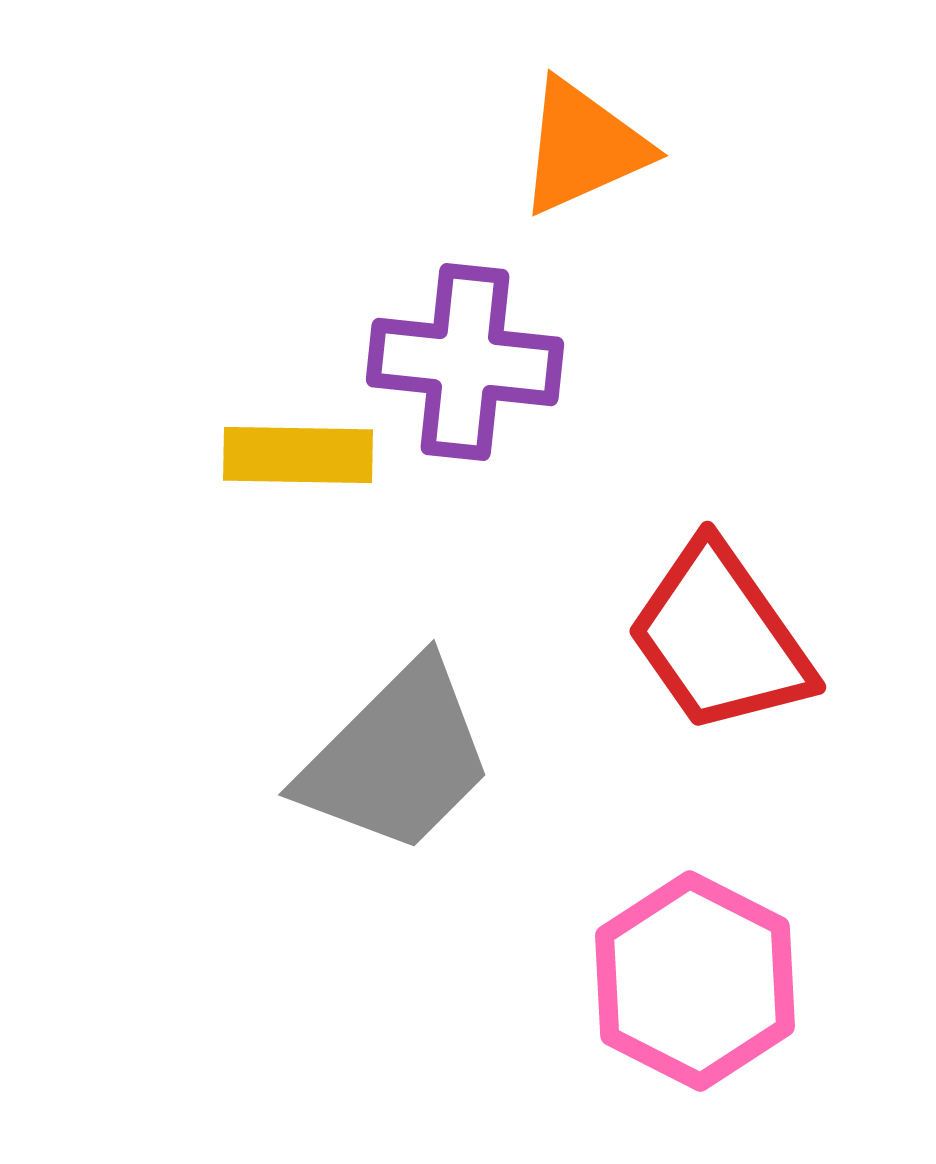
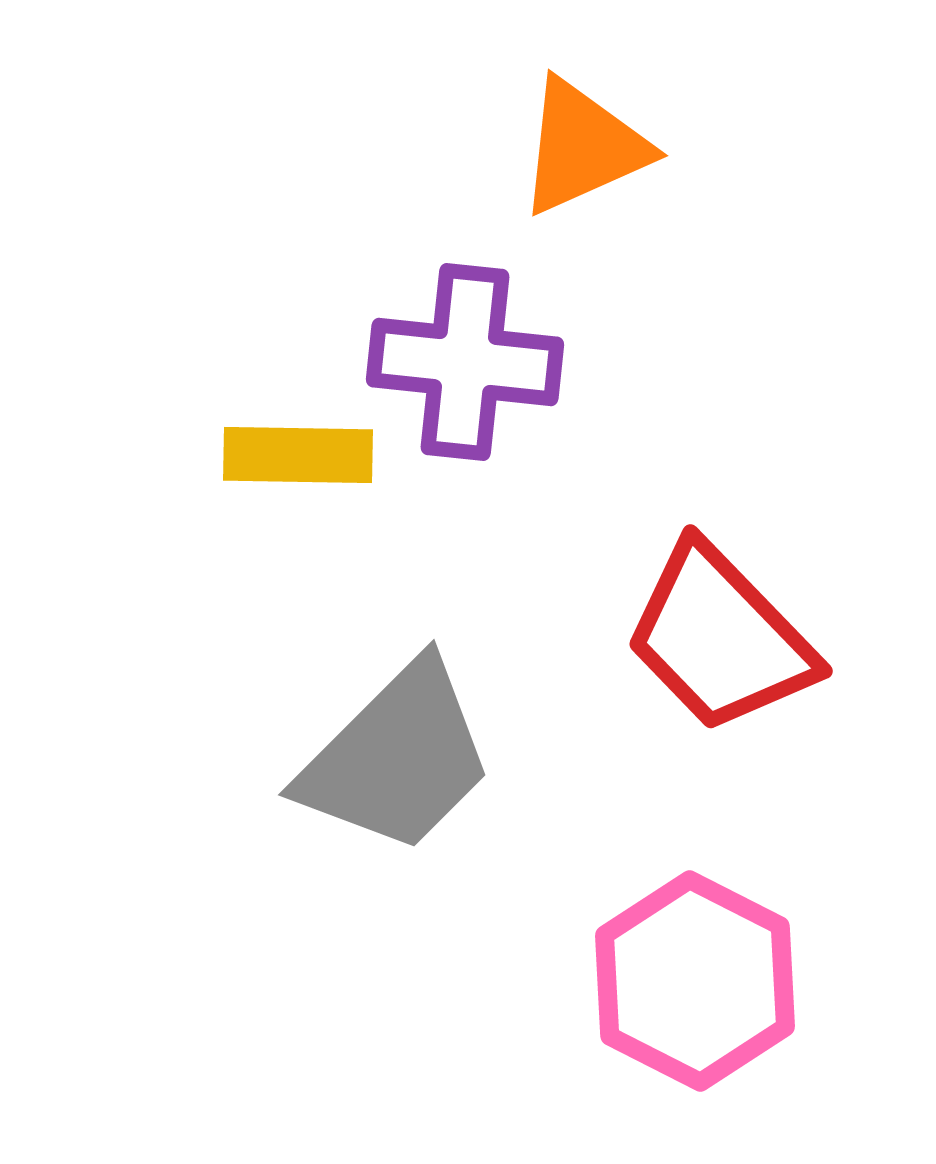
red trapezoid: rotated 9 degrees counterclockwise
